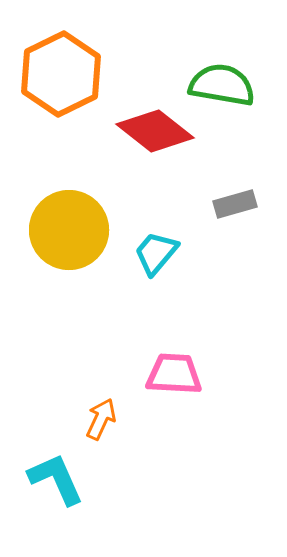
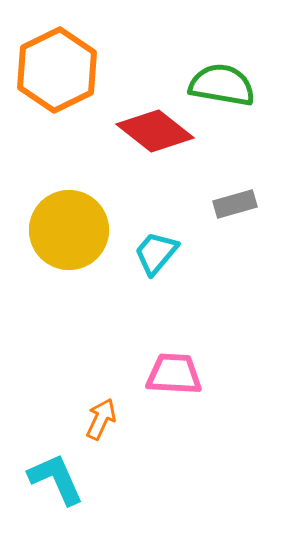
orange hexagon: moved 4 px left, 4 px up
